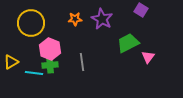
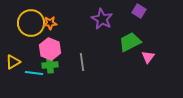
purple square: moved 2 px left, 1 px down
orange star: moved 25 px left, 4 px down
green trapezoid: moved 2 px right, 1 px up
yellow triangle: moved 2 px right
